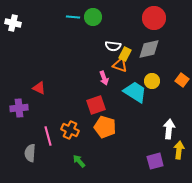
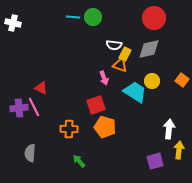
white semicircle: moved 1 px right, 1 px up
red triangle: moved 2 px right
orange cross: moved 1 px left, 1 px up; rotated 24 degrees counterclockwise
pink line: moved 14 px left, 29 px up; rotated 12 degrees counterclockwise
